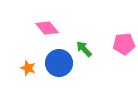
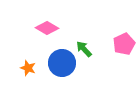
pink diamond: rotated 20 degrees counterclockwise
pink pentagon: rotated 20 degrees counterclockwise
blue circle: moved 3 px right
